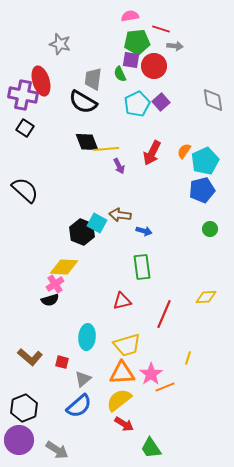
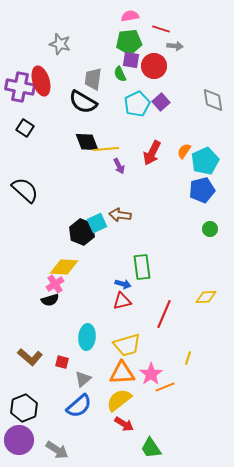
green pentagon at (137, 42): moved 8 px left
purple cross at (23, 95): moved 3 px left, 8 px up
cyan square at (97, 223): rotated 36 degrees clockwise
blue arrow at (144, 231): moved 21 px left, 53 px down
